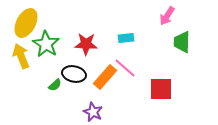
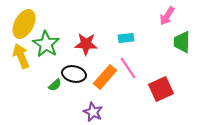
yellow ellipse: moved 2 px left, 1 px down
pink line: moved 3 px right; rotated 15 degrees clockwise
red square: rotated 25 degrees counterclockwise
